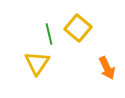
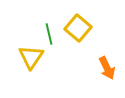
yellow triangle: moved 6 px left, 6 px up
